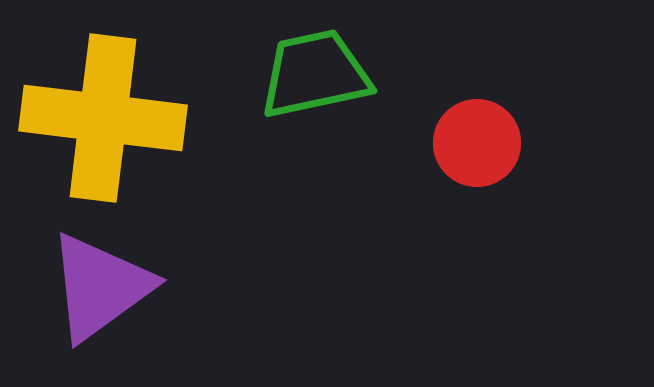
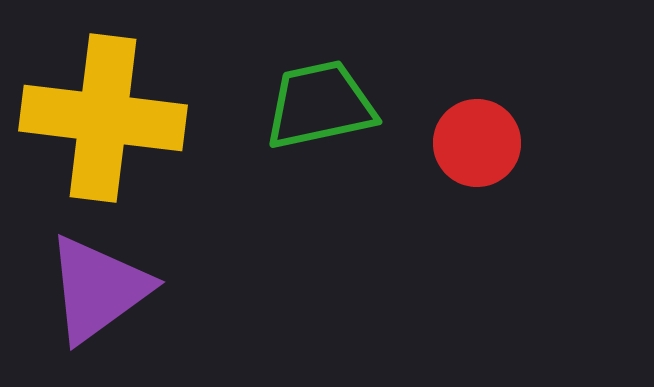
green trapezoid: moved 5 px right, 31 px down
purple triangle: moved 2 px left, 2 px down
